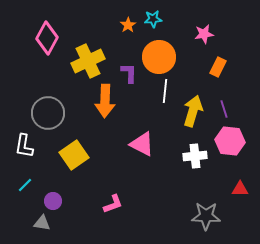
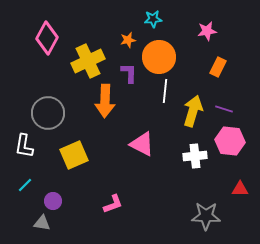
orange star: moved 15 px down; rotated 21 degrees clockwise
pink star: moved 3 px right, 3 px up
purple line: rotated 54 degrees counterclockwise
yellow square: rotated 12 degrees clockwise
